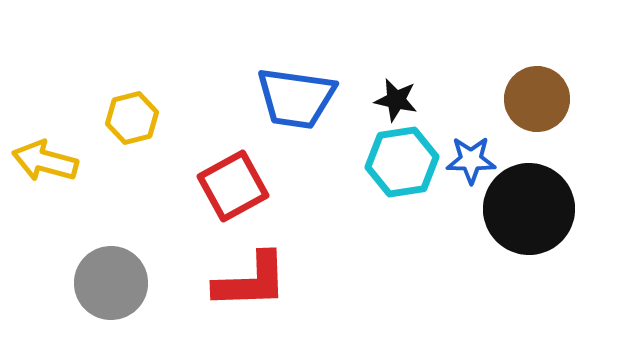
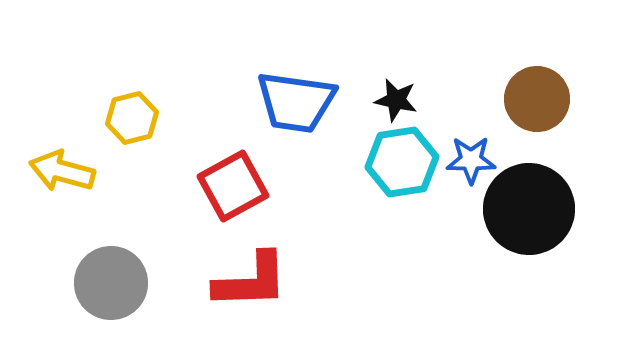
blue trapezoid: moved 4 px down
yellow arrow: moved 17 px right, 10 px down
